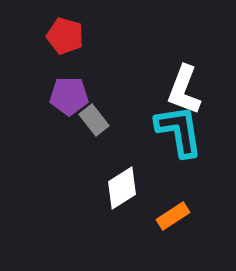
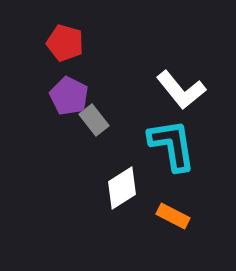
red pentagon: moved 7 px down
white L-shape: moved 3 px left; rotated 60 degrees counterclockwise
purple pentagon: rotated 27 degrees clockwise
cyan L-shape: moved 7 px left, 14 px down
orange rectangle: rotated 60 degrees clockwise
